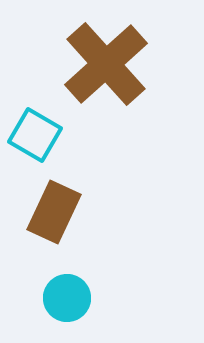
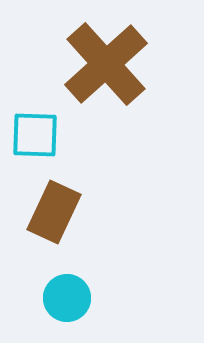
cyan square: rotated 28 degrees counterclockwise
